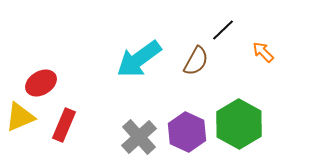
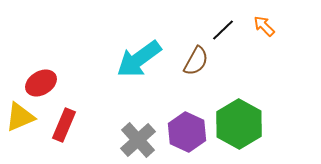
orange arrow: moved 1 px right, 26 px up
gray cross: moved 1 px left, 3 px down
